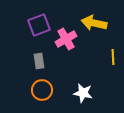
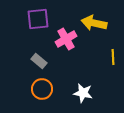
purple square: moved 1 px left, 6 px up; rotated 15 degrees clockwise
gray rectangle: rotated 42 degrees counterclockwise
orange circle: moved 1 px up
